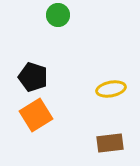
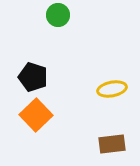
yellow ellipse: moved 1 px right
orange square: rotated 12 degrees counterclockwise
brown rectangle: moved 2 px right, 1 px down
